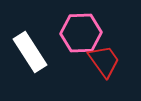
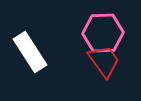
pink hexagon: moved 22 px right
